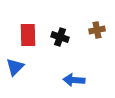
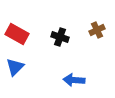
brown cross: rotated 14 degrees counterclockwise
red rectangle: moved 11 px left, 1 px up; rotated 60 degrees counterclockwise
